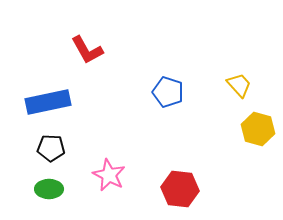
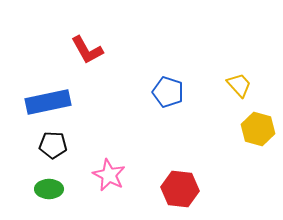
black pentagon: moved 2 px right, 3 px up
